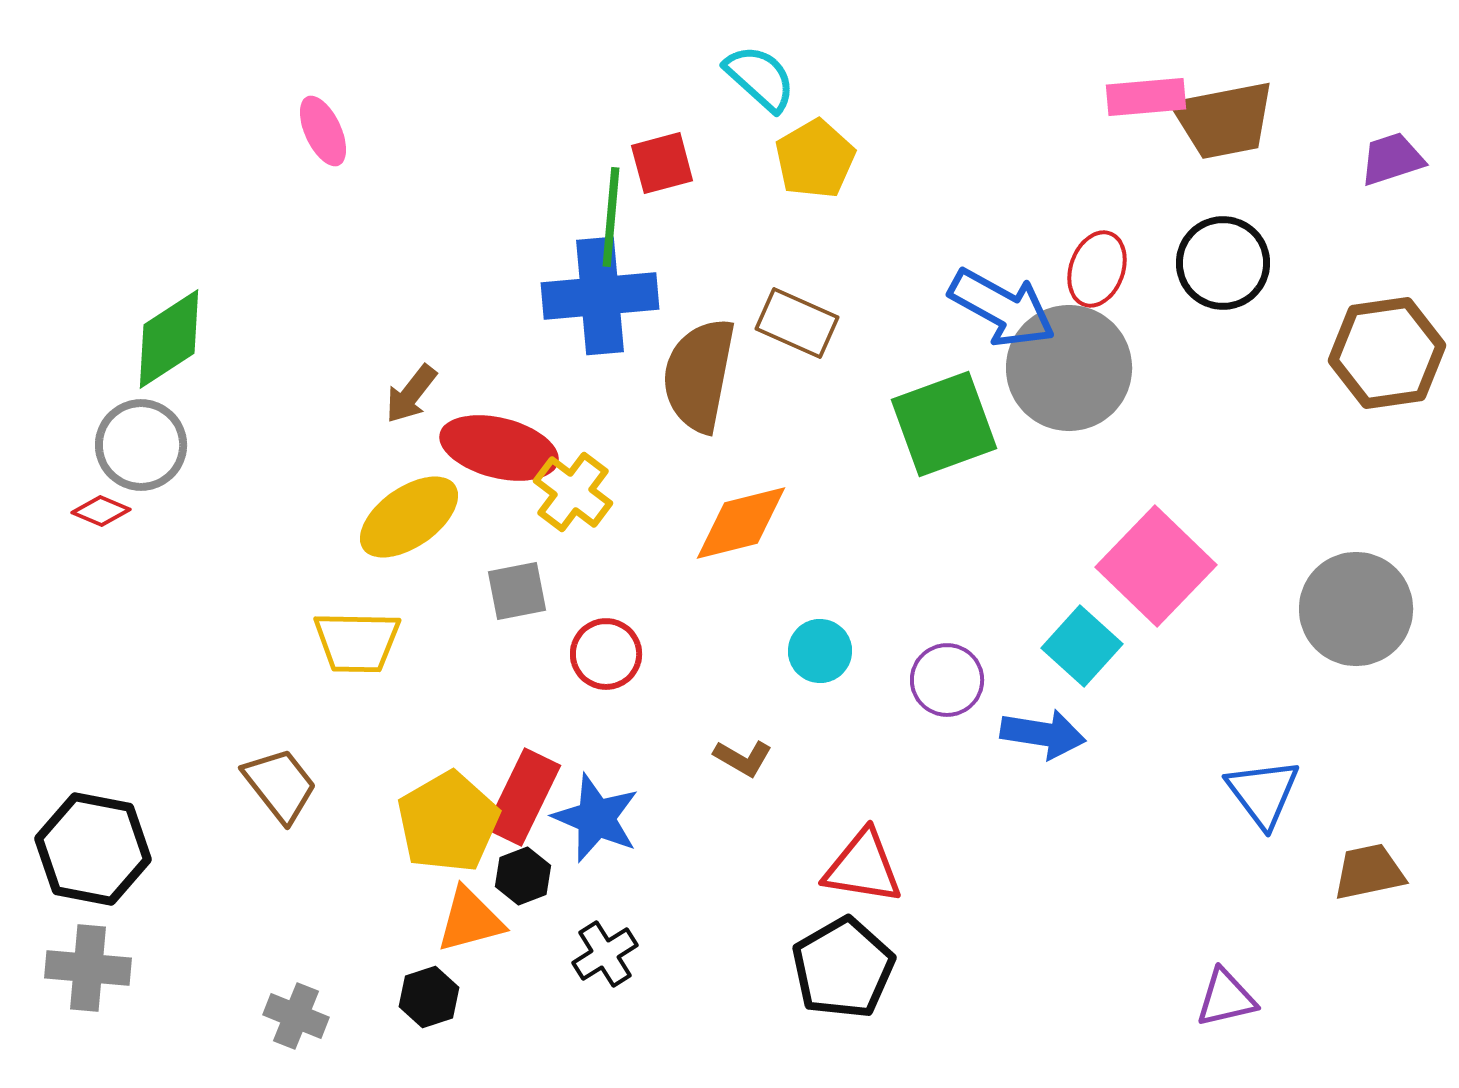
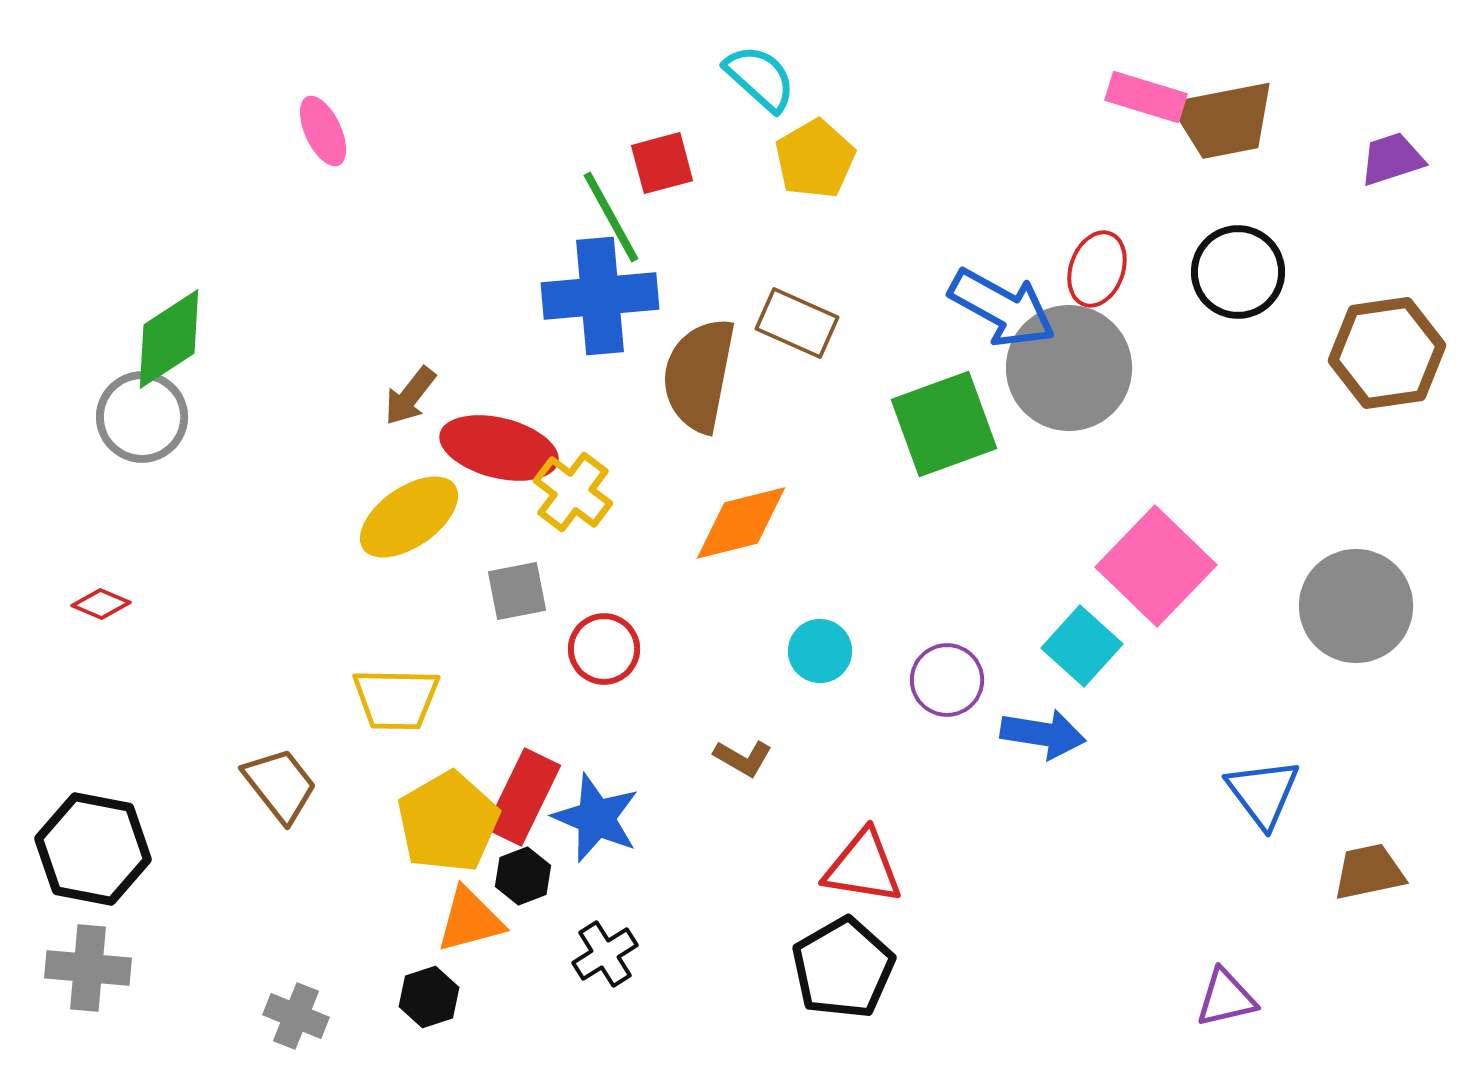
pink rectangle at (1146, 97): rotated 22 degrees clockwise
green line at (611, 217): rotated 34 degrees counterclockwise
black circle at (1223, 263): moved 15 px right, 9 px down
brown arrow at (411, 394): moved 1 px left, 2 px down
gray circle at (141, 445): moved 1 px right, 28 px up
red diamond at (101, 511): moved 93 px down
gray circle at (1356, 609): moved 3 px up
yellow trapezoid at (357, 642): moved 39 px right, 57 px down
red circle at (606, 654): moved 2 px left, 5 px up
